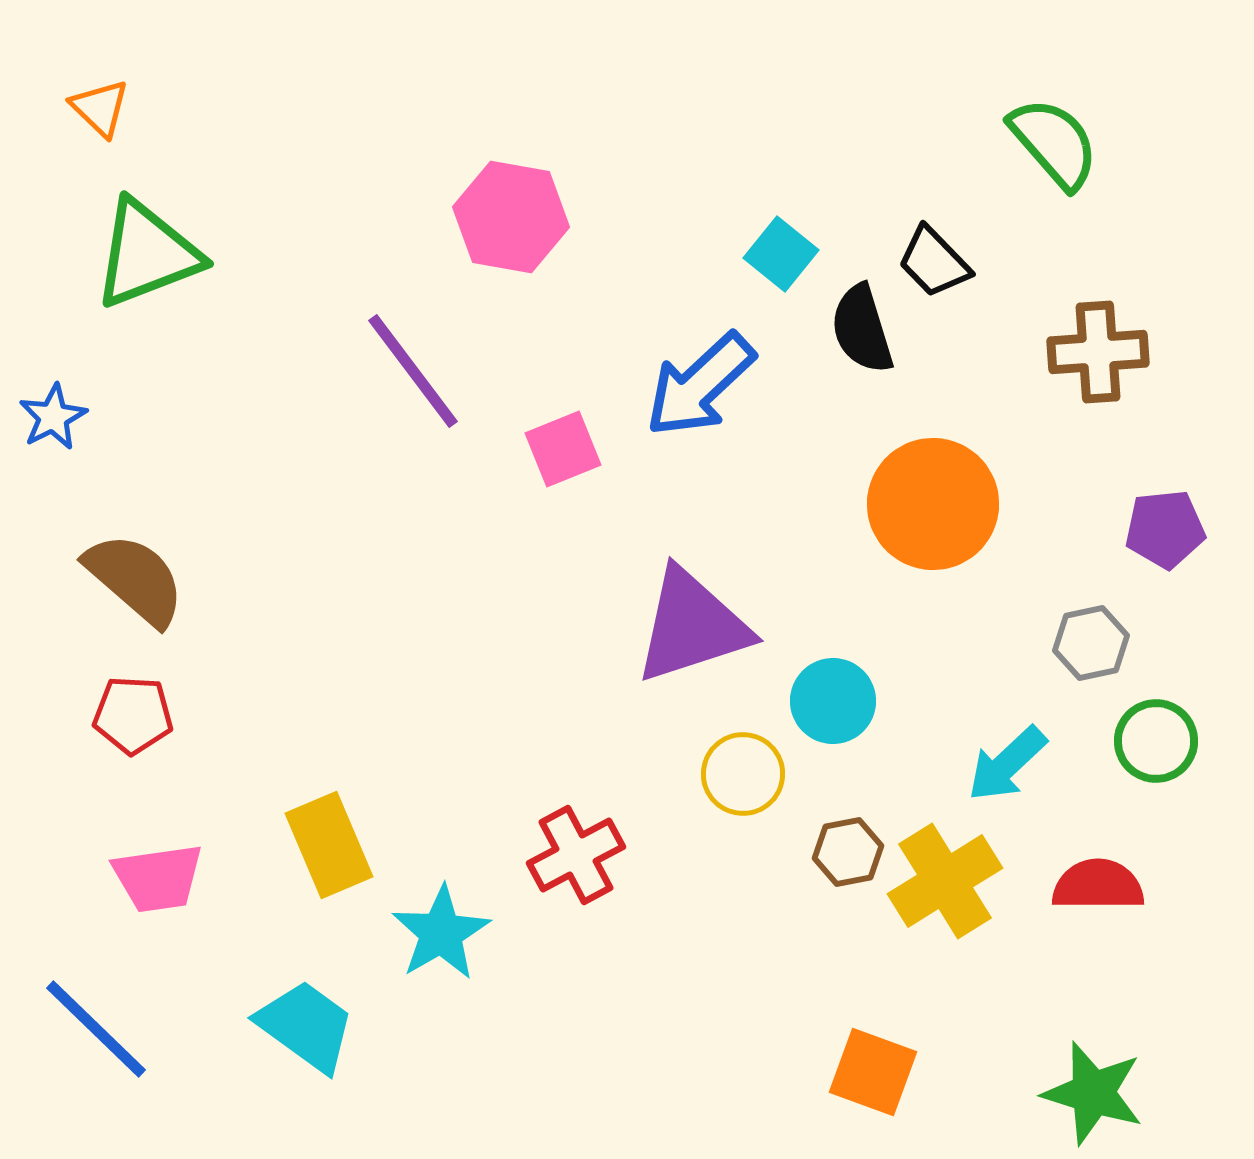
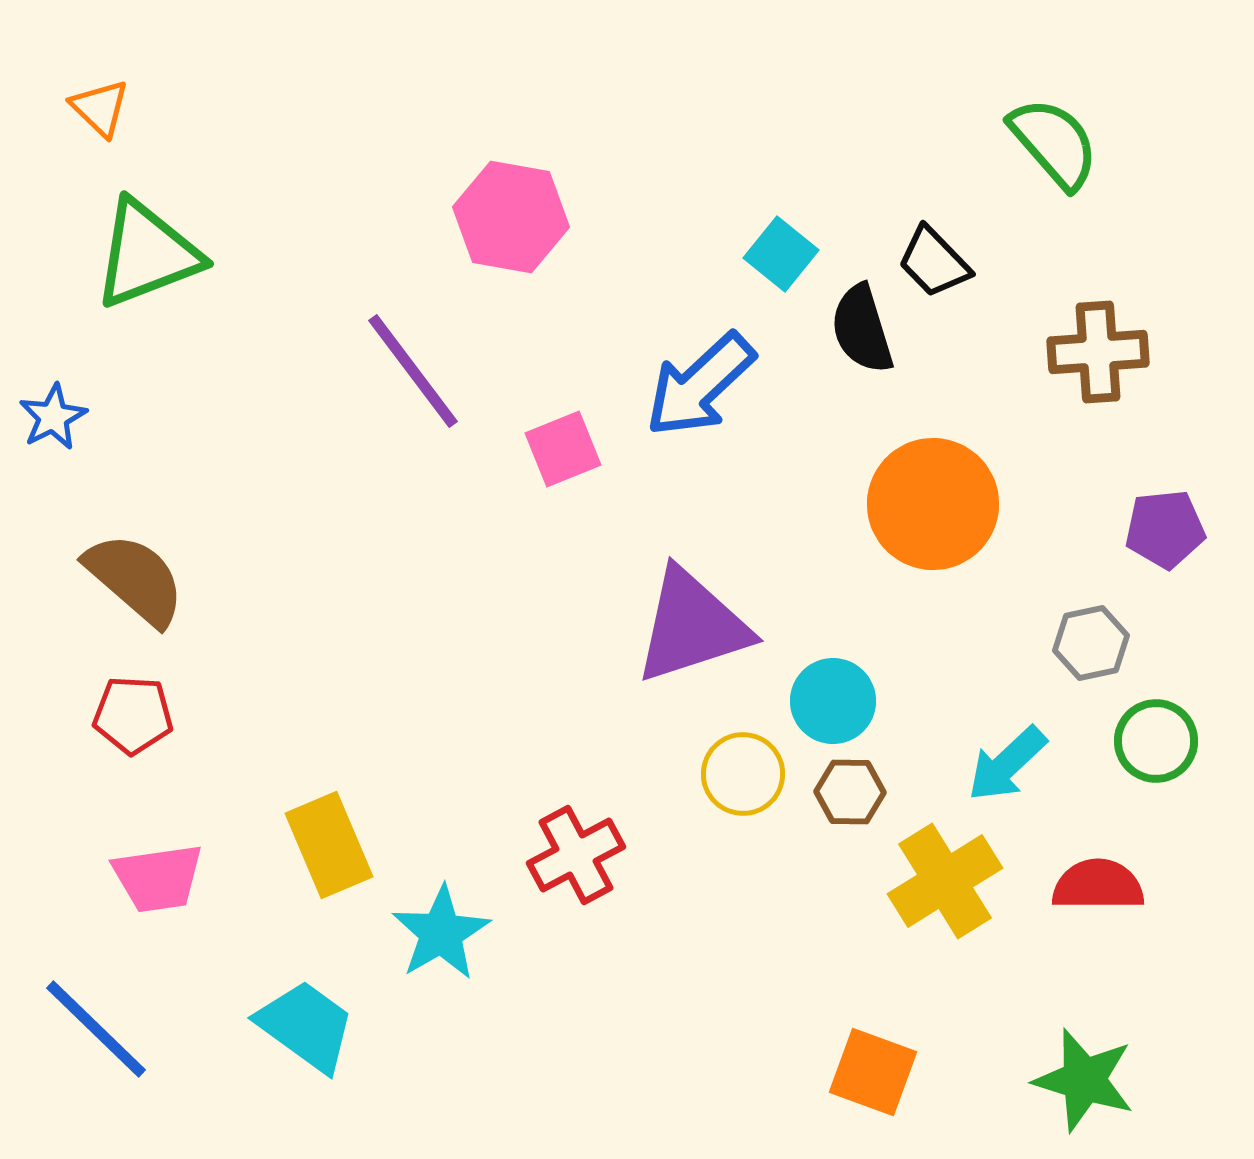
brown hexagon: moved 2 px right, 60 px up; rotated 12 degrees clockwise
green star: moved 9 px left, 13 px up
